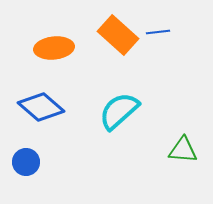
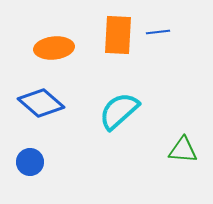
orange rectangle: rotated 51 degrees clockwise
blue diamond: moved 4 px up
blue circle: moved 4 px right
